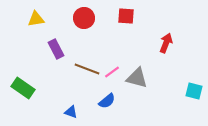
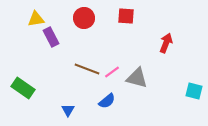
purple rectangle: moved 5 px left, 12 px up
blue triangle: moved 3 px left, 2 px up; rotated 40 degrees clockwise
